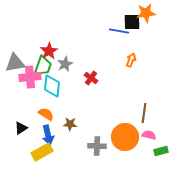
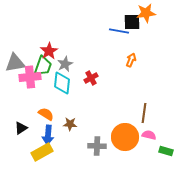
red cross: rotated 24 degrees clockwise
cyan diamond: moved 10 px right, 3 px up
blue arrow: rotated 18 degrees clockwise
green rectangle: moved 5 px right; rotated 32 degrees clockwise
